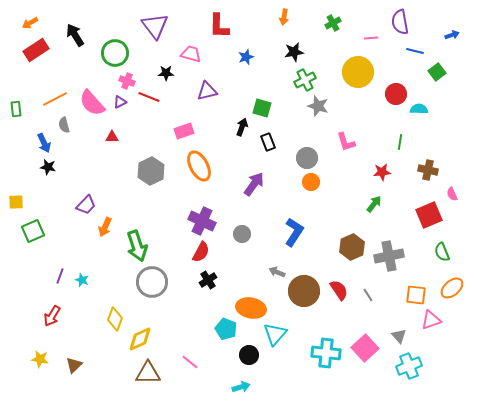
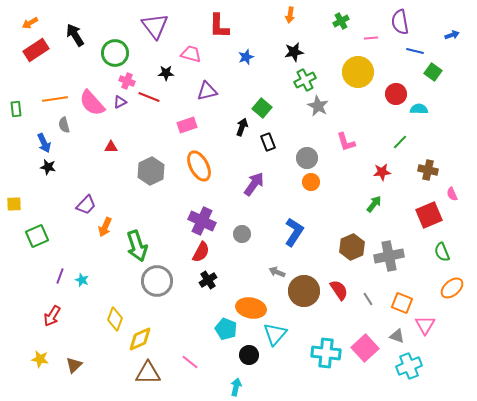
orange arrow at (284, 17): moved 6 px right, 2 px up
green cross at (333, 23): moved 8 px right, 2 px up
green square at (437, 72): moved 4 px left; rotated 18 degrees counterclockwise
orange line at (55, 99): rotated 20 degrees clockwise
gray star at (318, 106): rotated 10 degrees clockwise
green square at (262, 108): rotated 24 degrees clockwise
pink rectangle at (184, 131): moved 3 px right, 6 px up
red triangle at (112, 137): moved 1 px left, 10 px down
green line at (400, 142): rotated 35 degrees clockwise
yellow square at (16, 202): moved 2 px left, 2 px down
green square at (33, 231): moved 4 px right, 5 px down
gray circle at (152, 282): moved 5 px right, 1 px up
gray line at (368, 295): moved 4 px down
orange square at (416, 295): moved 14 px left, 8 px down; rotated 15 degrees clockwise
pink triangle at (431, 320): moved 6 px left, 5 px down; rotated 40 degrees counterclockwise
gray triangle at (399, 336): moved 2 px left; rotated 28 degrees counterclockwise
cyan arrow at (241, 387): moved 5 px left; rotated 60 degrees counterclockwise
